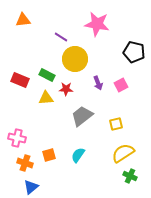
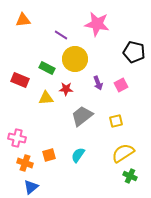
purple line: moved 2 px up
green rectangle: moved 7 px up
yellow square: moved 3 px up
